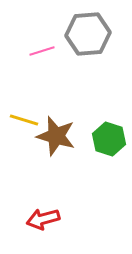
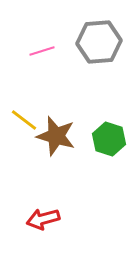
gray hexagon: moved 11 px right, 8 px down
yellow line: rotated 20 degrees clockwise
